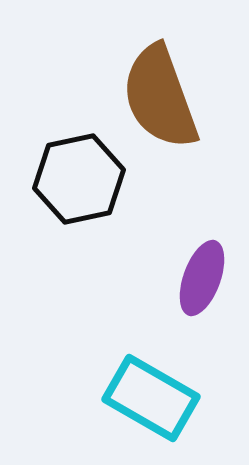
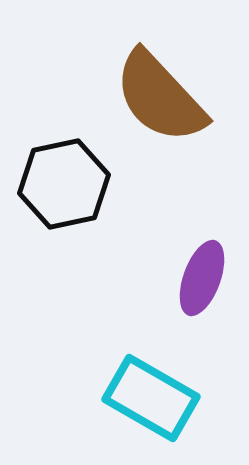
brown semicircle: rotated 23 degrees counterclockwise
black hexagon: moved 15 px left, 5 px down
